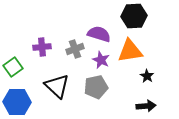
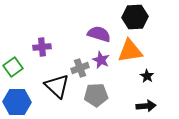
black hexagon: moved 1 px right, 1 px down
gray cross: moved 5 px right, 19 px down
gray pentagon: moved 8 px down; rotated 10 degrees clockwise
